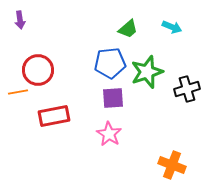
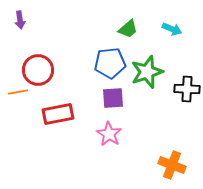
cyan arrow: moved 2 px down
black cross: rotated 20 degrees clockwise
red rectangle: moved 4 px right, 2 px up
